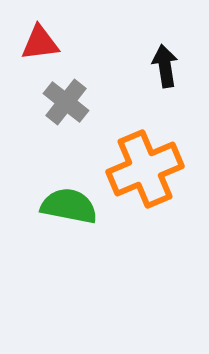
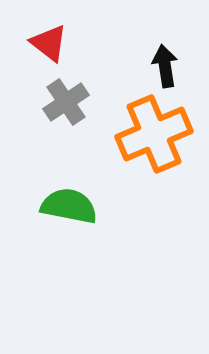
red triangle: moved 9 px right; rotated 45 degrees clockwise
gray cross: rotated 18 degrees clockwise
orange cross: moved 9 px right, 35 px up
